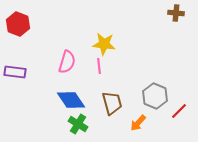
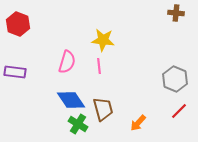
yellow star: moved 1 px left, 4 px up
gray hexagon: moved 20 px right, 17 px up
brown trapezoid: moved 9 px left, 6 px down
